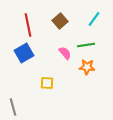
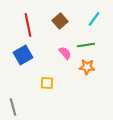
blue square: moved 1 px left, 2 px down
